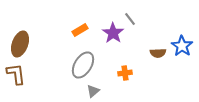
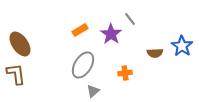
purple star: moved 2 px left, 1 px down
brown ellipse: rotated 55 degrees counterclockwise
brown semicircle: moved 3 px left
